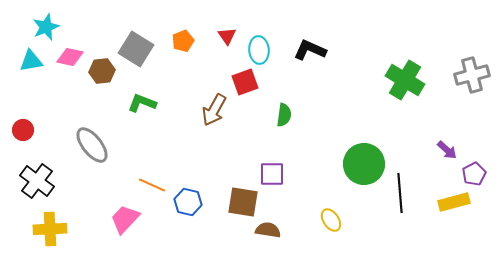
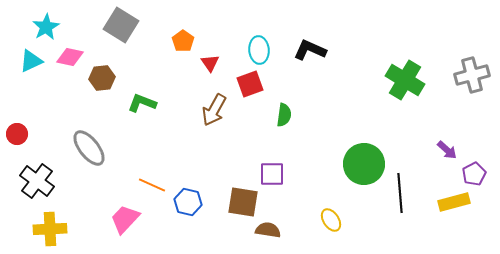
cyan star: rotated 8 degrees counterclockwise
red triangle: moved 17 px left, 27 px down
orange pentagon: rotated 15 degrees counterclockwise
gray square: moved 15 px left, 24 px up
cyan triangle: rotated 15 degrees counterclockwise
brown hexagon: moved 7 px down
red square: moved 5 px right, 2 px down
red circle: moved 6 px left, 4 px down
gray ellipse: moved 3 px left, 3 px down
